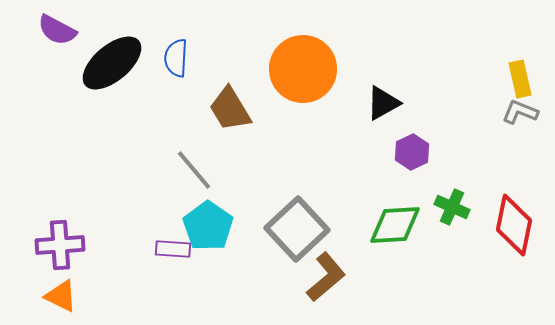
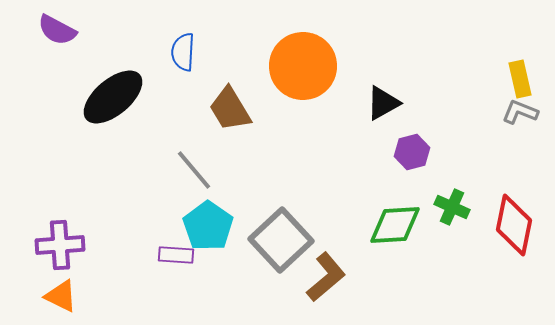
blue semicircle: moved 7 px right, 6 px up
black ellipse: moved 1 px right, 34 px down
orange circle: moved 3 px up
purple hexagon: rotated 12 degrees clockwise
gray square: moved 16 px left, 11 px down
purple rectangle: moved 3 px right, 6 px down
